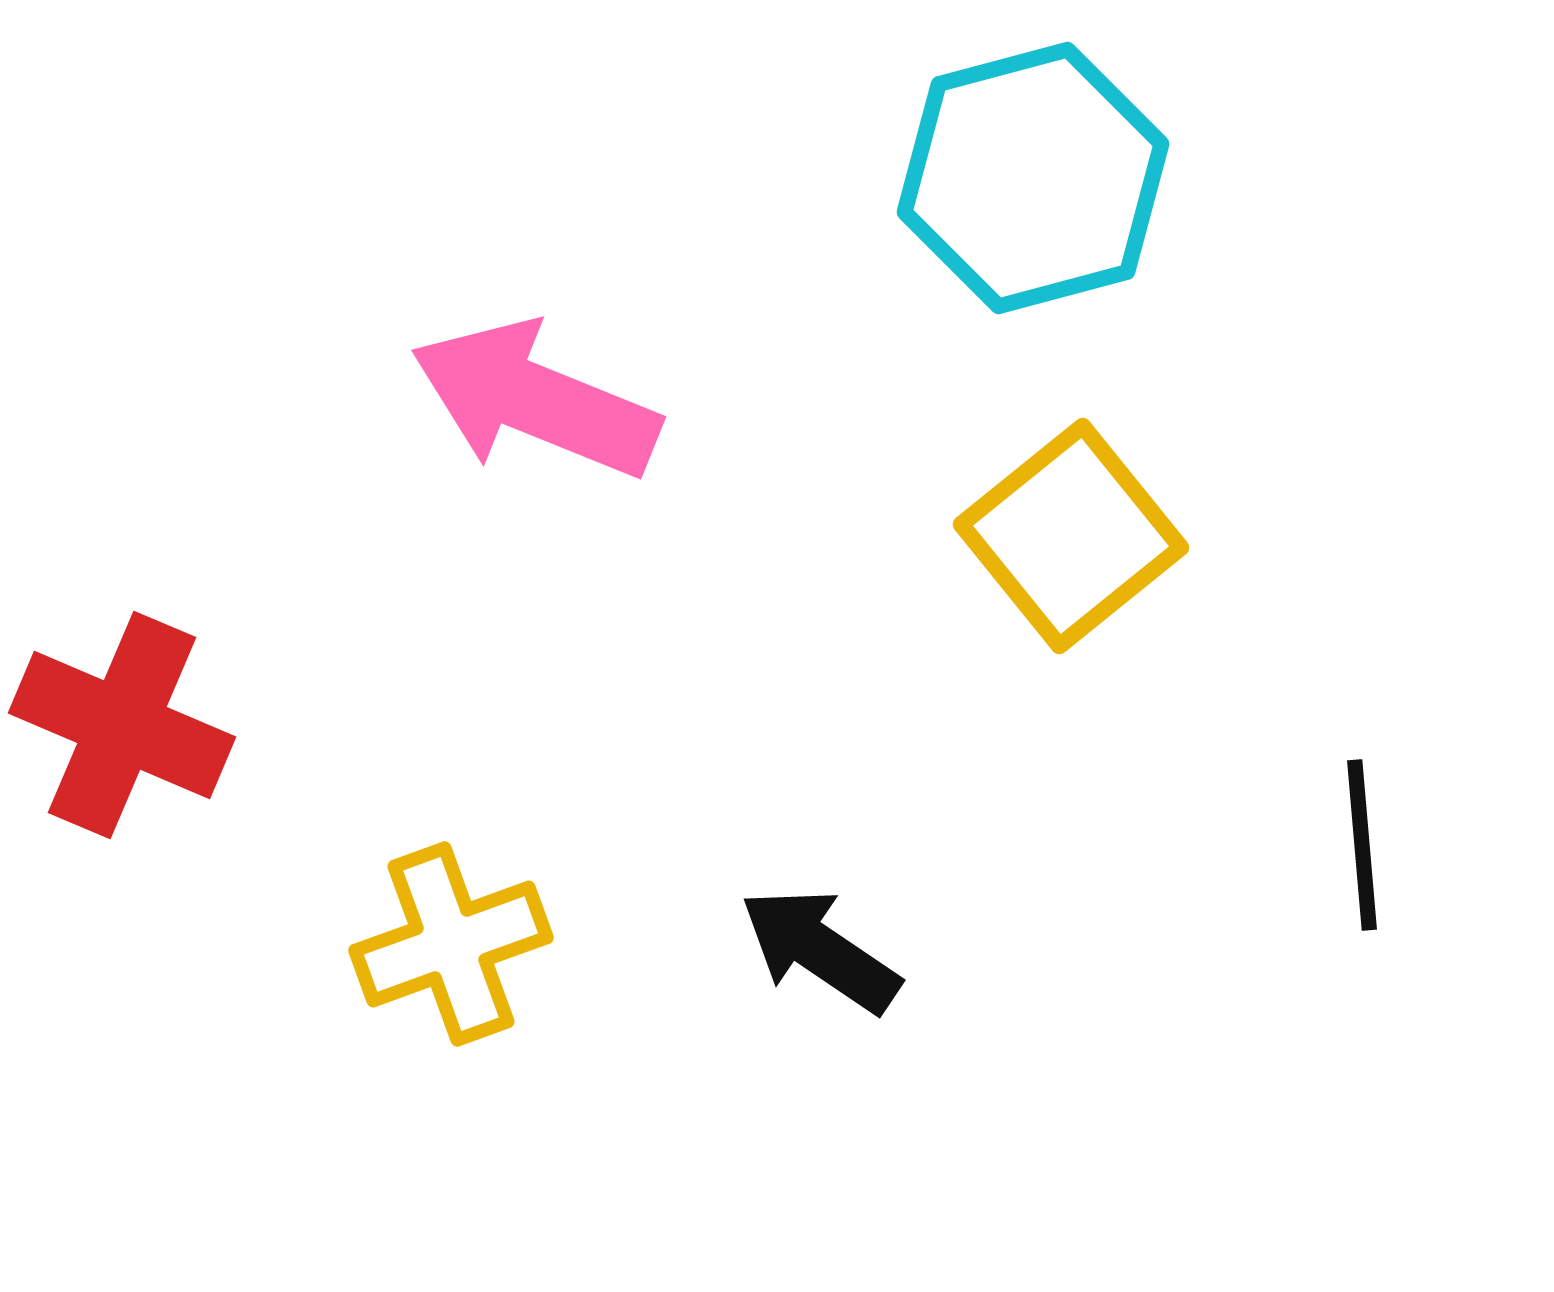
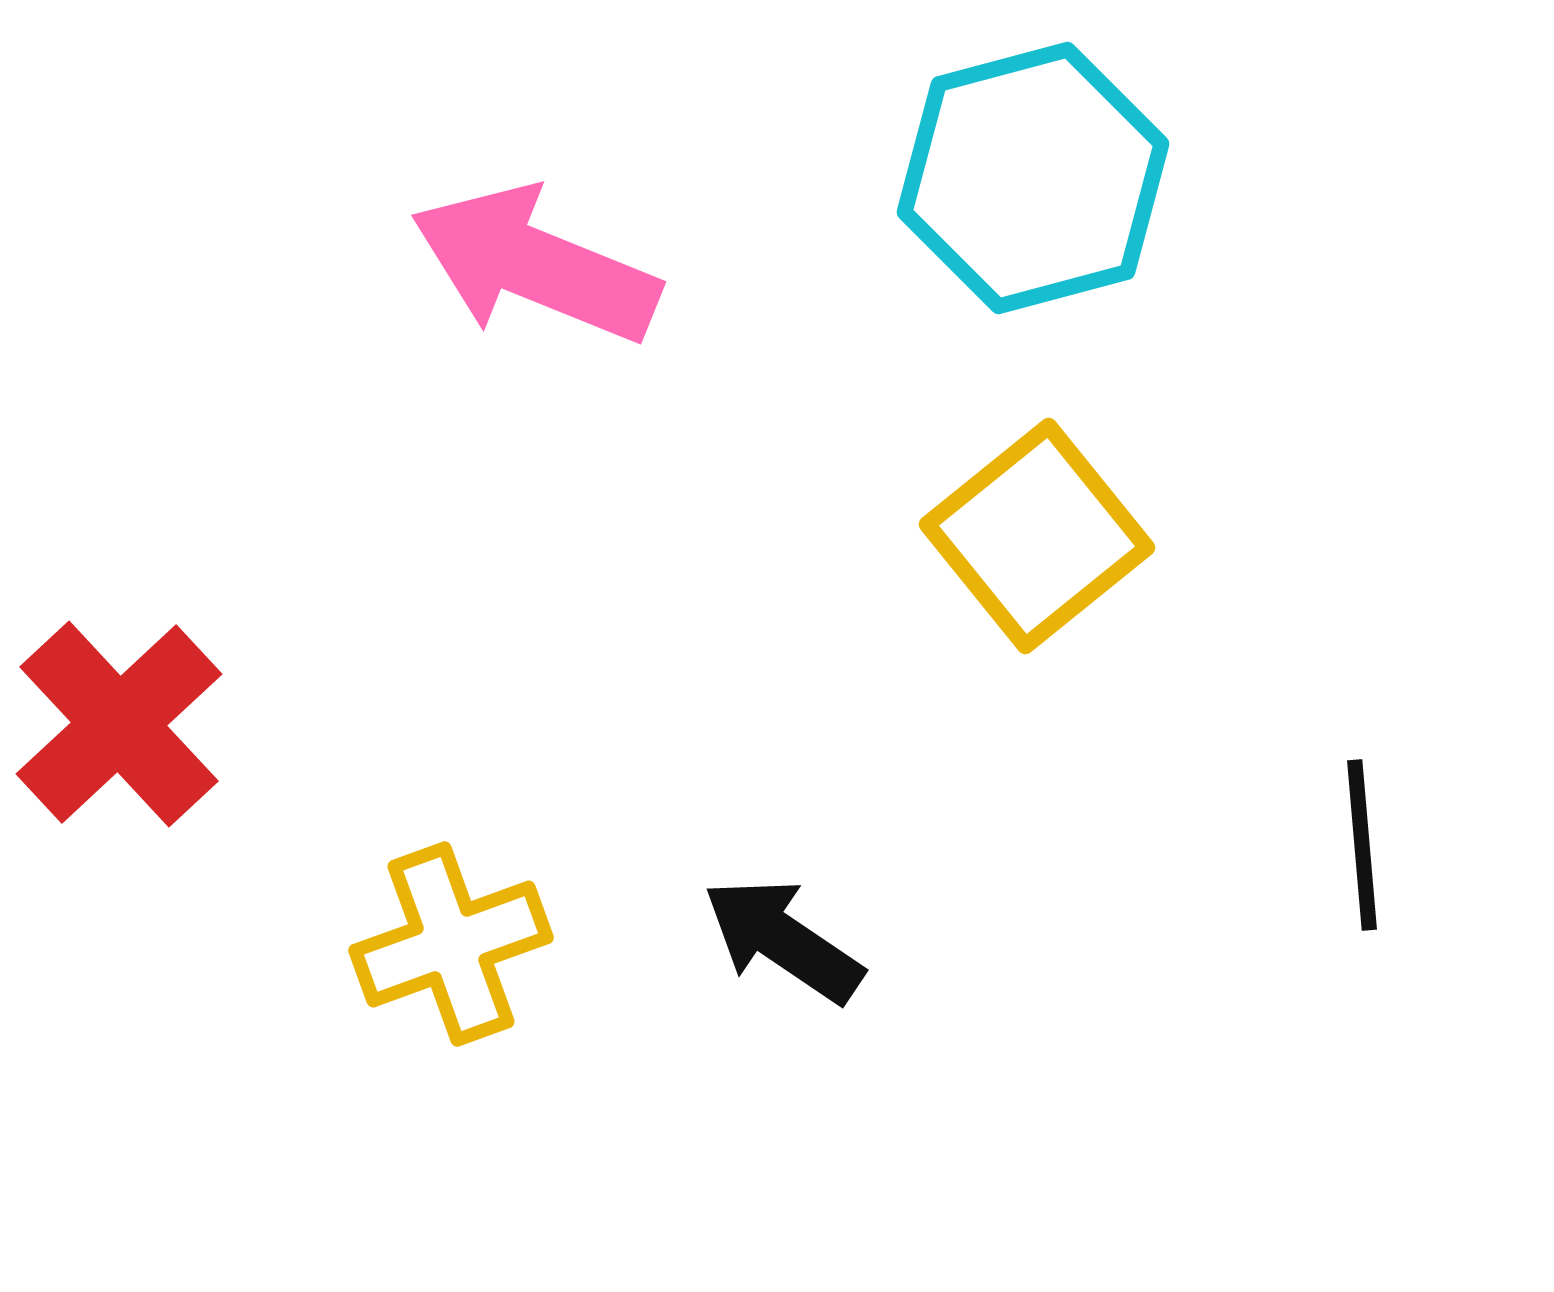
pink arrow: moved 135 px up
yellow square: moved 34 px left
red cross: moved 3 px left, 1 px up; rotated 24 degrees clockwise
black arrow: moved 37 px left, 10 px up
